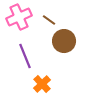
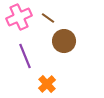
brown line: moved 1 px left, 2 px up
orange cross: moved 5 px right
